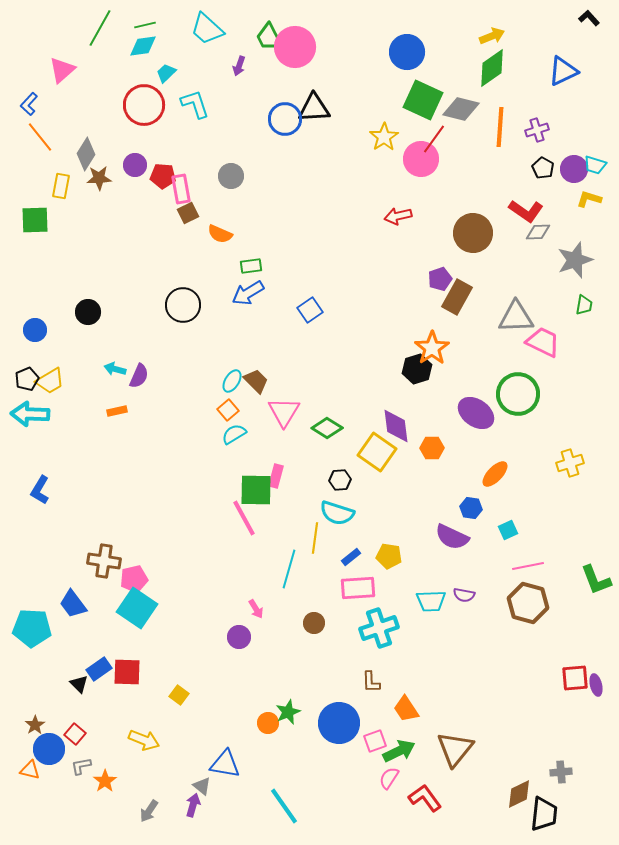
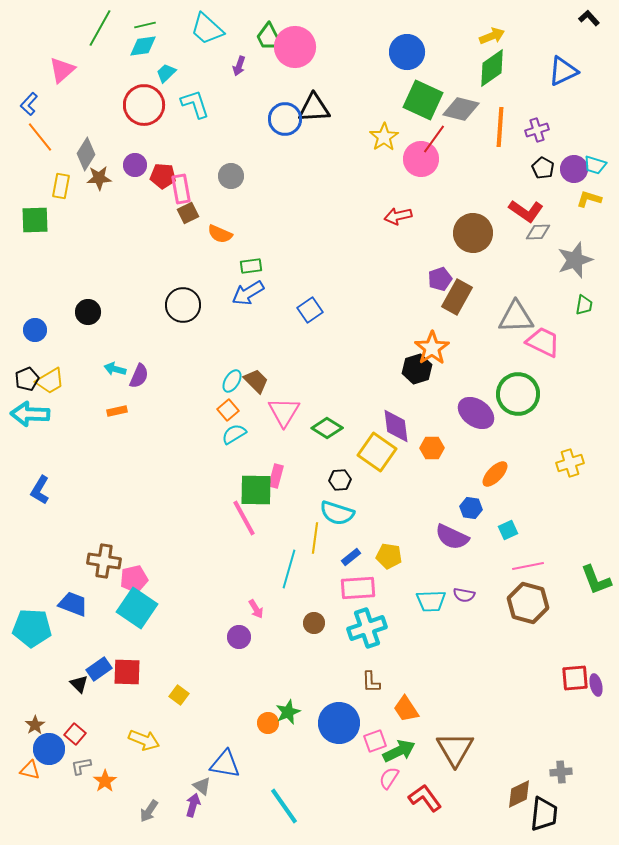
blue trapezoid at (73, 604): rotated 148 degrees clockwise
cyan cross at (379, 628): moved 12 px left
brown triangle at (455, 749): rotated 9 degrees counterclockwise
